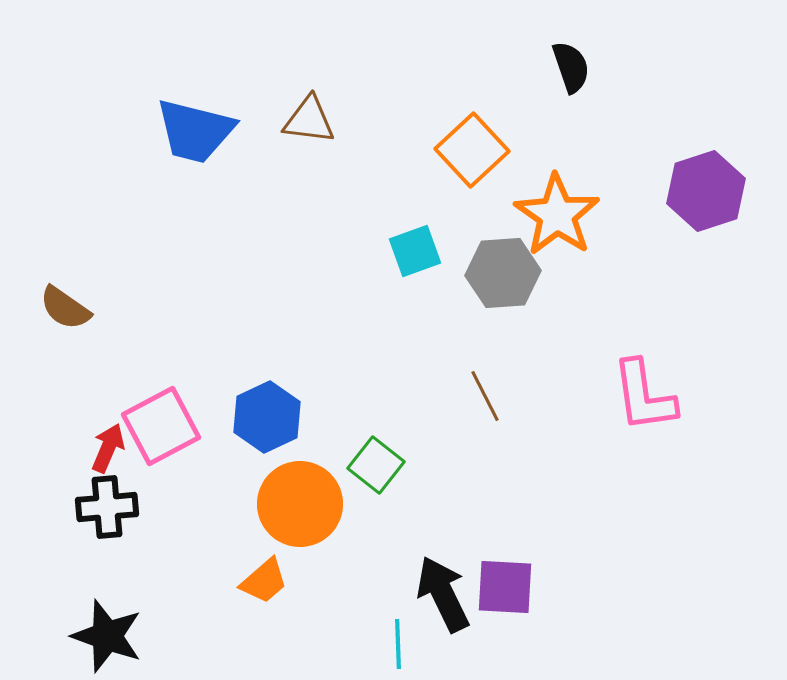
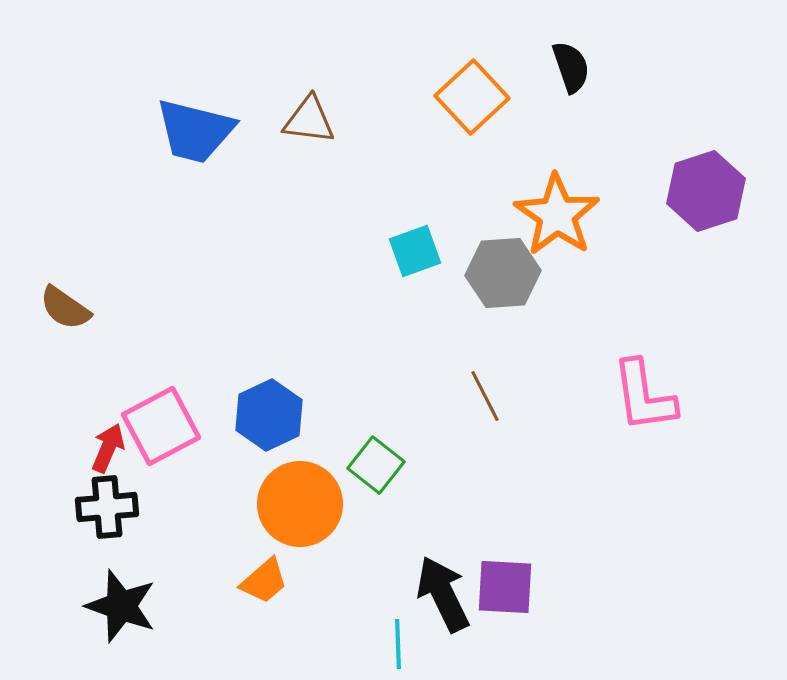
orange square: moved 53 px up
blue hexagon: moved 2 px right, 2 px up
black star: moved 14 px right, 30 px up
